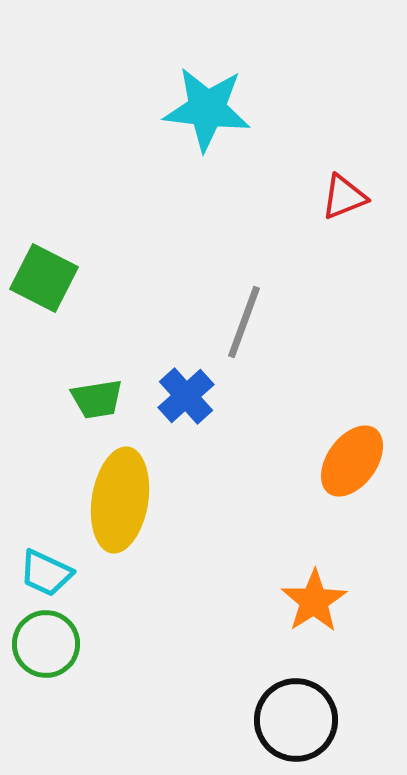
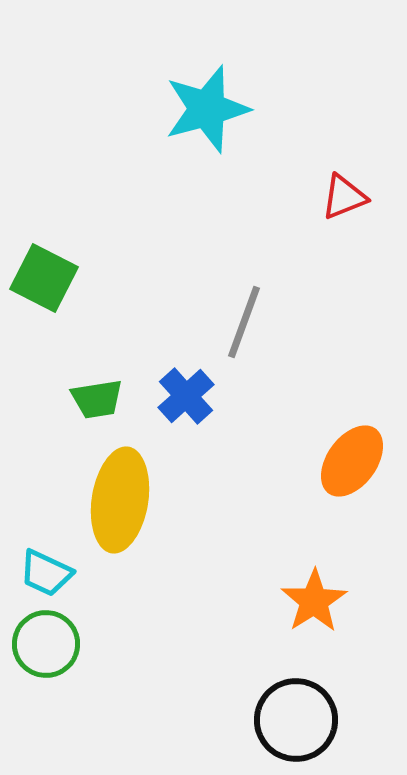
cyan star: rotated 22 degrees counterclockwise
